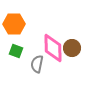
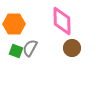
pink diamond: moved 9 px right, 27 px up
gray semicircle: moved 7 px left, 16 px up; rotated 18 degrees clockwise
